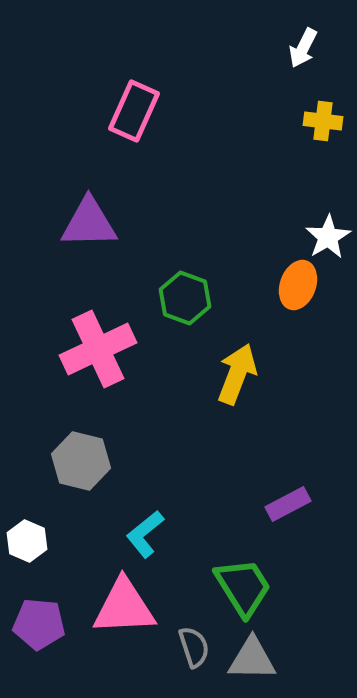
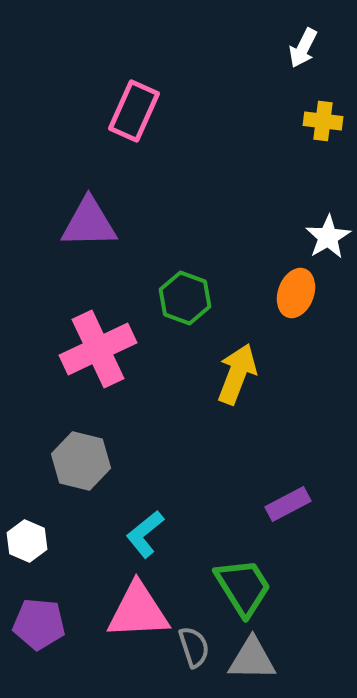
orange ellipse: moved 2 px left, 8 px down
pink triangle: moved 14 px right, 4 px down
